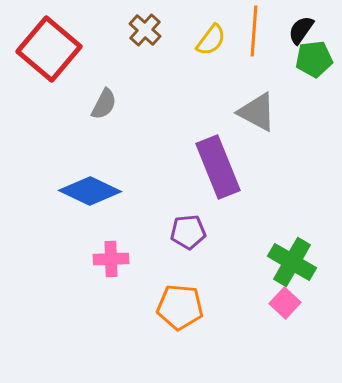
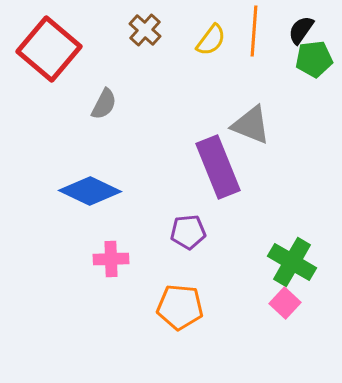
gray triangle: moved 6 px left, 13 px down; rotated 6 degrees counterclockwise
